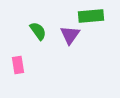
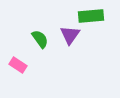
green semicircle: moved 2 px right, 8 px down
pink rectangle: rotated 48 degrees counterclockwise
